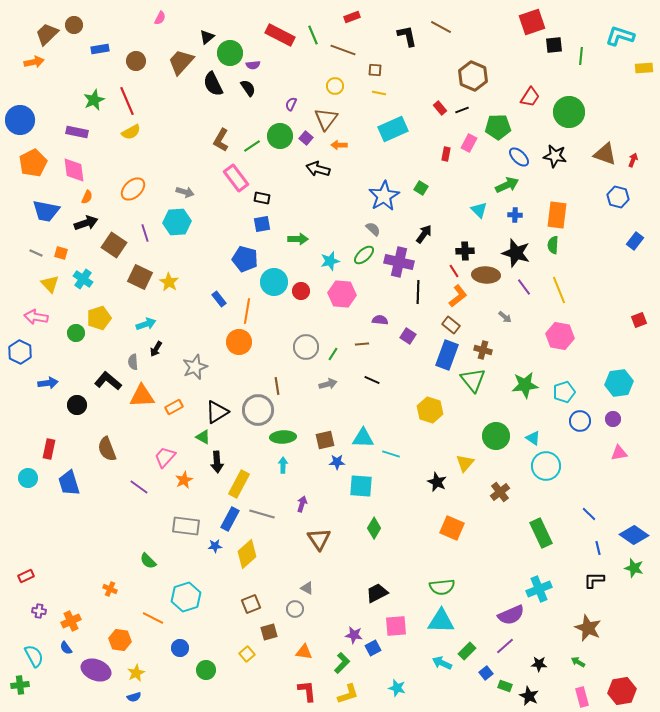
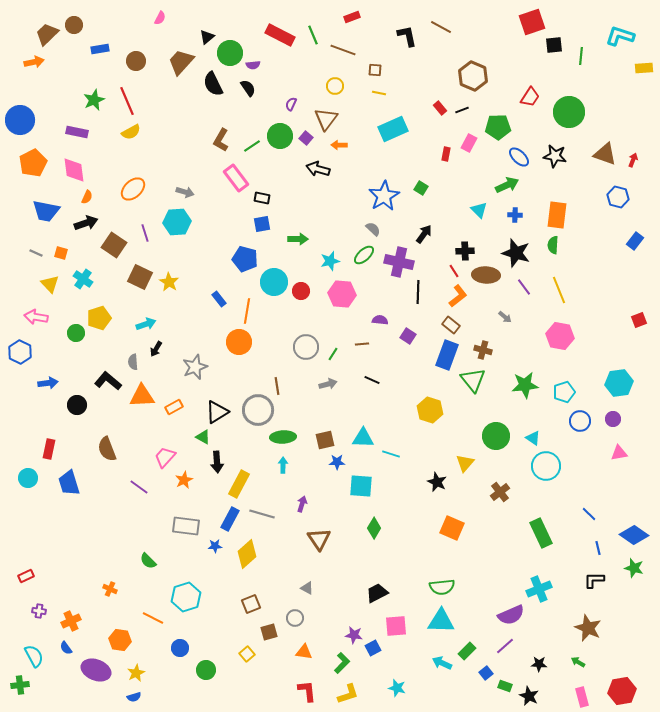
gray circle at (295, 609): moved 9 px down
